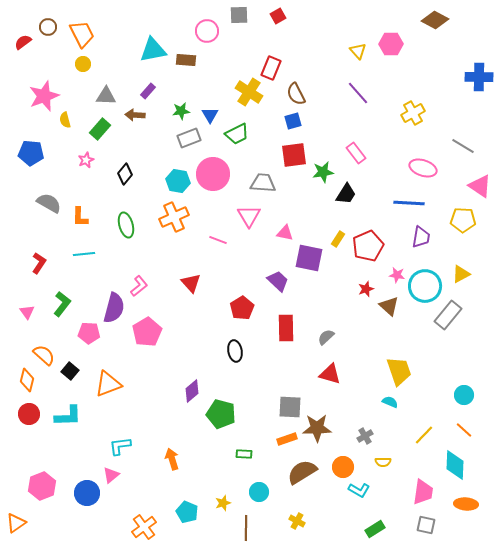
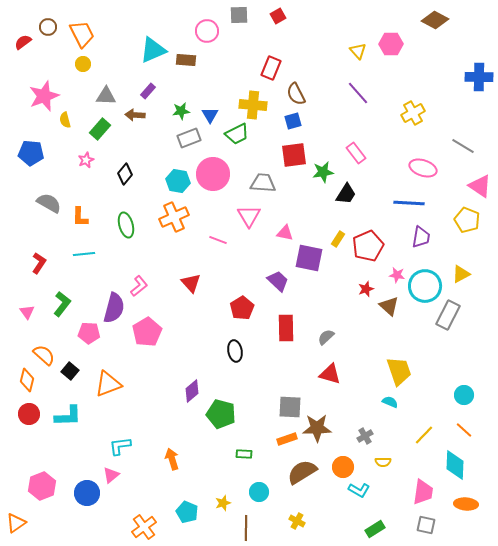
cyan triangle at (153, 50): rotated 12 degrees counterclockwise
yellow cross at (249, 92): moved 4 px right, 13 px down; rotated 28 degrees counterclockwise
yellow pentagon at (463, 220): moved 4 px right; rotated 20 degrees clockwise
gray rectangle at (448, 315): rotated 12 degrees counterclockwise
